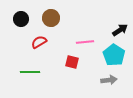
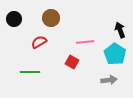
black circle: moved 7 px left
black arrow: rotated 77 degrees counterclockwise
cyan pentagon: moved 1 px right, 1 px up
red square: rotated 16 degrees clockwise
